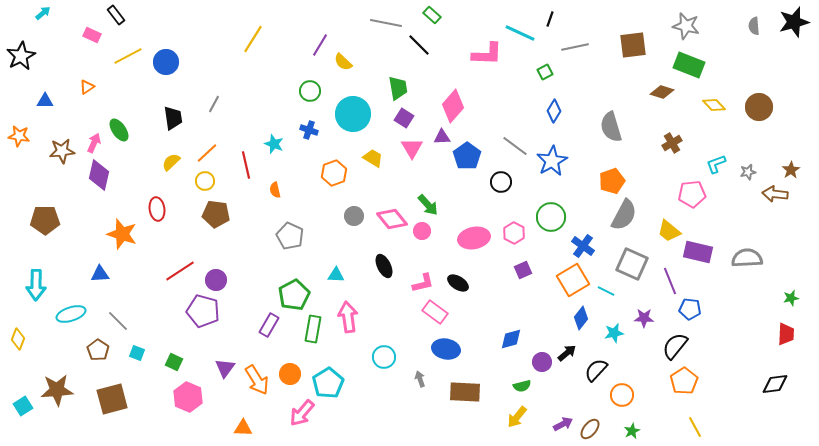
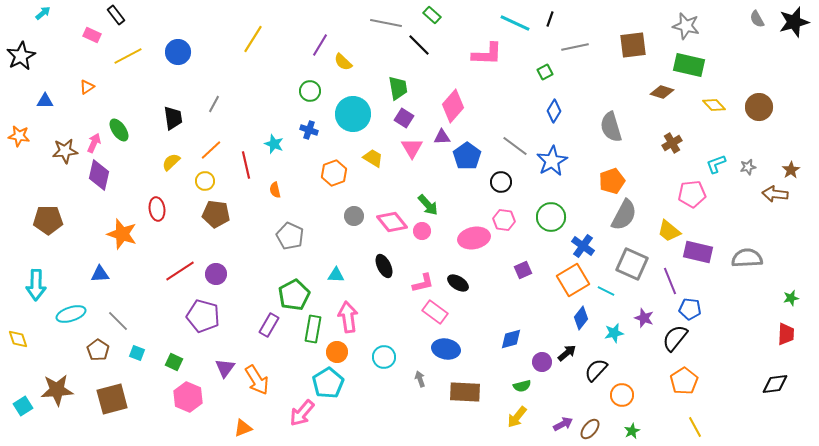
gray semicircle at (754, 26): moved 3 px right, 7 px up; rotated 24 degrees counterclockwise
cyan line at (520, 33): moved 5 px left, 10 px up
blue circle at (166, 62): moved 12 px right, 10 px up
green rectangle at (689, 65): rotated 8 degrees counterclockwise
brown star at (62, 151): moved 3 px right
orange line at (207, 153): moved 4 px right, 3 px up
gray star at (748, 172): moved 5 px up
pink diamond at (392, 219): moved 3 px down
brown pentagon at (45, 220): moved 3 px right
pink hexagon at (514, 233): moved 10 px left, 13 px up; rotated 20 degrees counterclockwise
purple circle at (216, 280): moved 6 px up
purple pentagon at (203, 311): moved 5 px down
purple star at (644, 318): rotated 18 degrees clockwise
yellow diamond at (18, 339): rotated 40 degrees counterclockwise
black semicircle at (675, 346): moved 8 px up
orange circle at (290, 374): moved 47 px right, 22 px up
orange triangle at (243, 428): rotated 24 degrees counterclockwise
